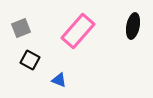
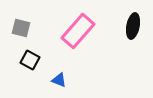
gray square: rotated 36 degrees clockwise
